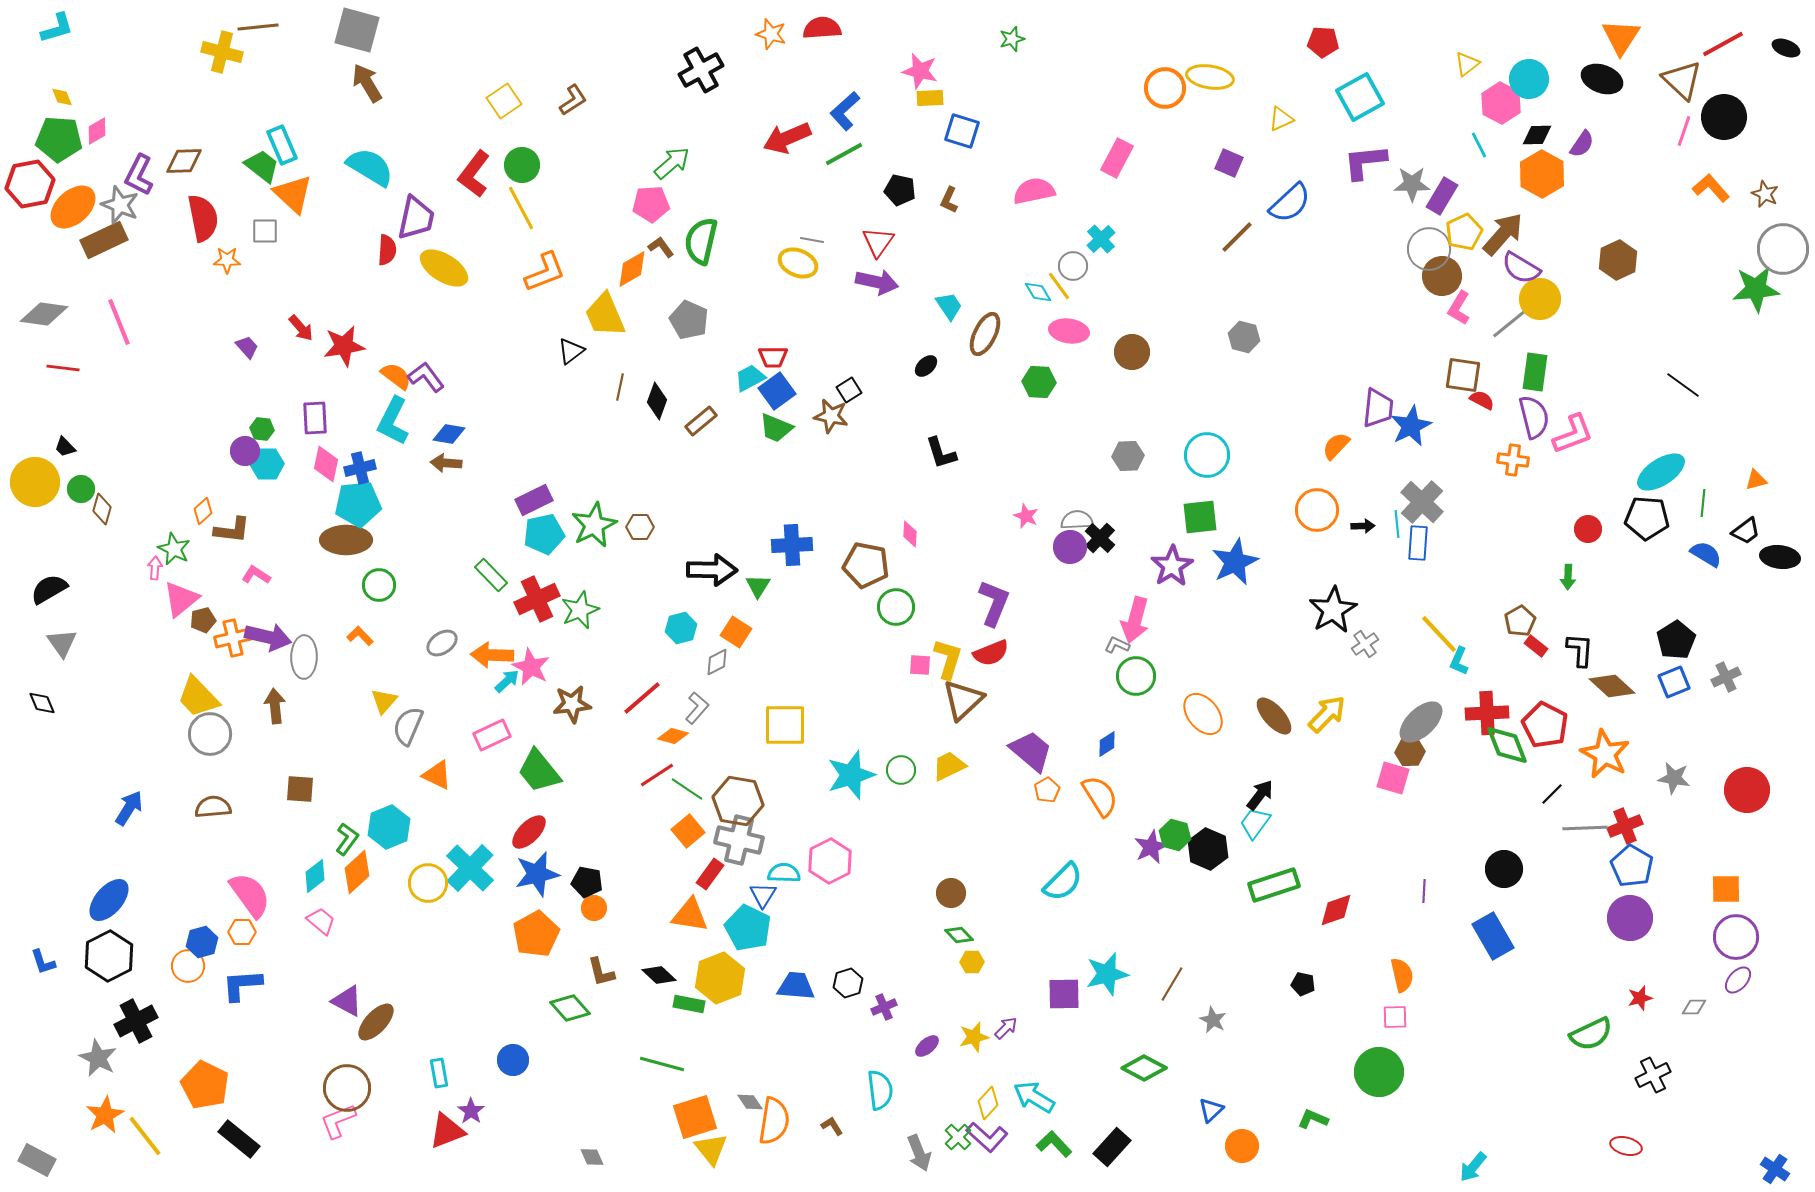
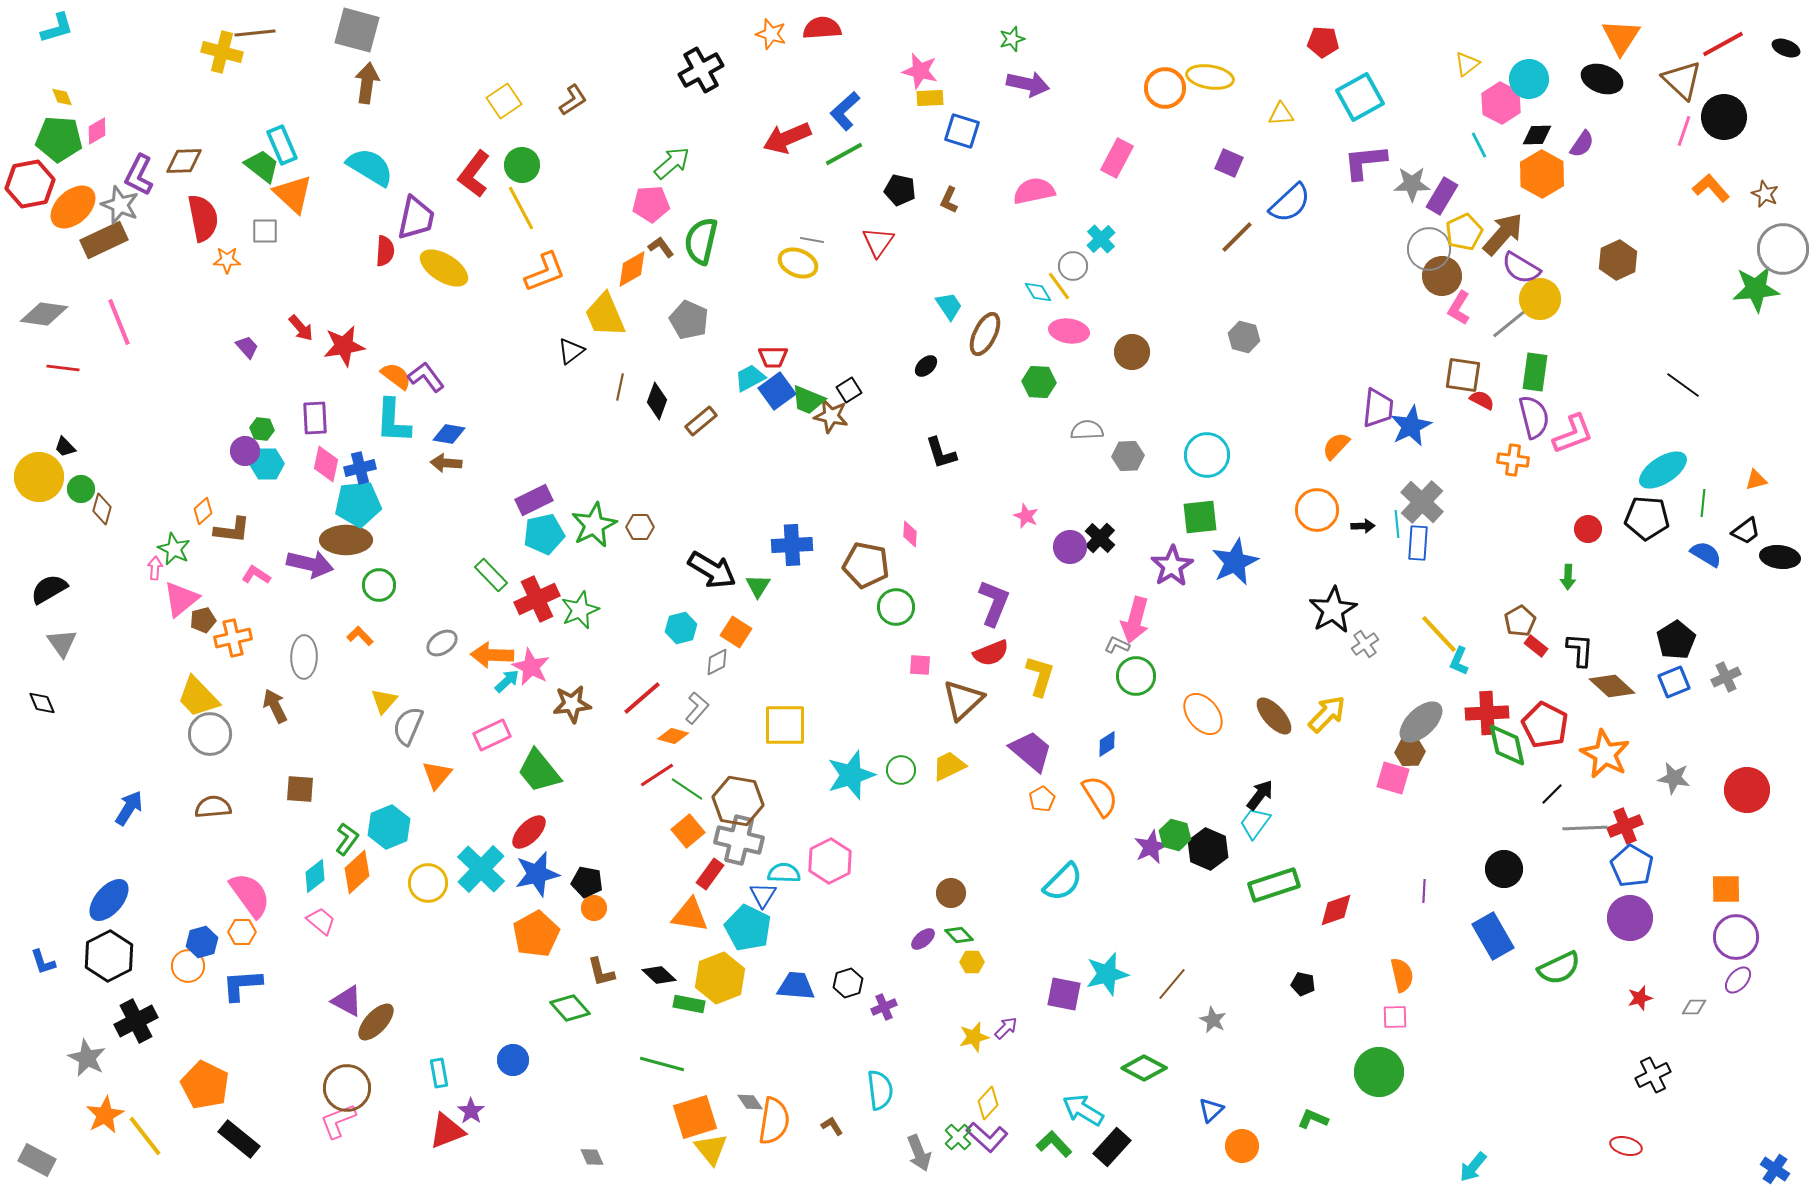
brown line at (258, 27): moved 3 px left, 6 px down
brown arrow at (367, 83): rotated 39 degrees clockwise
yellow triangle at (1281, 119): moved 5 px up; rotated 20 degrees clockwise
red semicircle at (387, 250): moved 2 px left, 1 px down
purple arrow at (877, 282): moved 151 px right, 198 px up
cyan L-shape at (393, 421): rotated 24 degrees counterclockwise
green trapezoid at (776, 428): moved 32 px right, 28 px up
cyan ellipse at (1661, 472): moved 2 px right, 2 px up
yellow circle at (35, 482): moved 4 px right, 5 px up
gray semicircle at (1077, 520): moved 10 px right, 90 px up
black arrow at (712, 570): rotated 30 degrees clockwise
purple arrow at (268, 637): moved 42 px right, 73 px up
yellow L-shape at (948, 659): moved 92 px right, 17 px down
brown arrow at (275, 706): rotated 20 degrees counterclockwise
green diamond at (1507, 745): rotated 9 degrees clockwise
orange triangle at (437, 775): rotated 44 degrees clockwise
orange pentagon at (1047, 790): moved 5 px left, 9 px down
cyan cross at (470, 868): moved 11 px right, 1 px down
brown line at (1172, 984): rotated 9 degrees clockwise
purple square at (1064, 994): rotated 12 degrees clockwise
green semicircle at (1591, 1034): moved 32 px left, 66 px up
purple ellipse at (927, 1046): moved 4 px left, 107 px up
gray star at (98, 1058): moved 11 px left
cyan arrow at (1034, 1097): moved 49 px right, 13 px down
